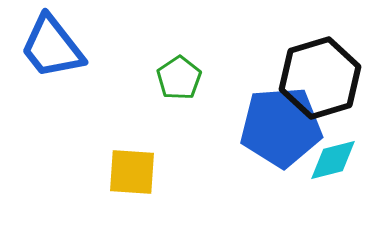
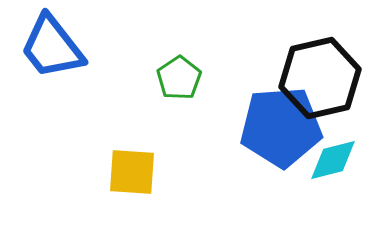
black hexagon: rotated 4 degrees clockwise
